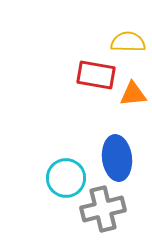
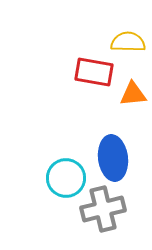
red rectangle: moved 2 px left, 3 px up
blue ellipse: moved 4 px left
